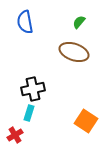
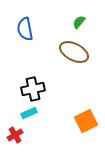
blue semicircle: moved 7 px down
brown ellipse: rotated 8 degrees clockwise
cyan rectangle: rotated 49 degrees clockwise
orange square: rotated 30 degrees clockwise
